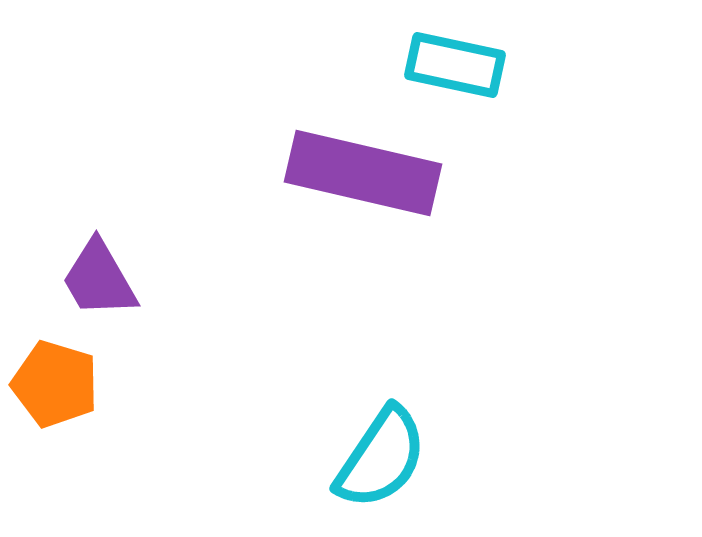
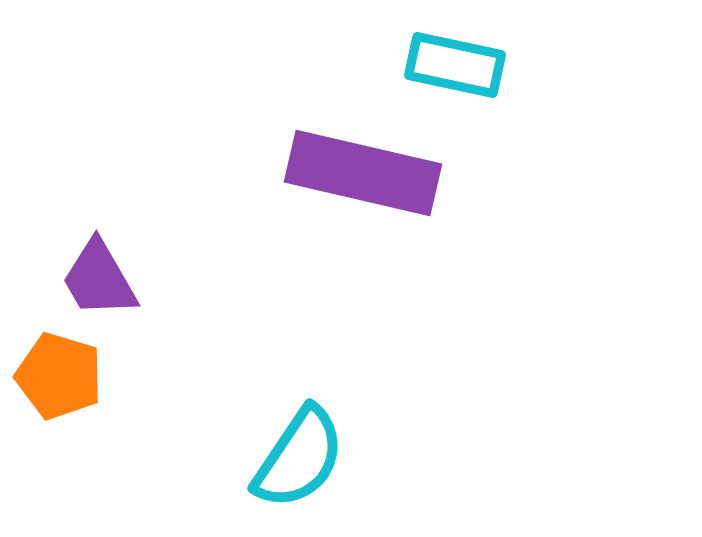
orange pentagon: moved 4 px right, 8 px up
cyan semicircle: moved 82 px left
